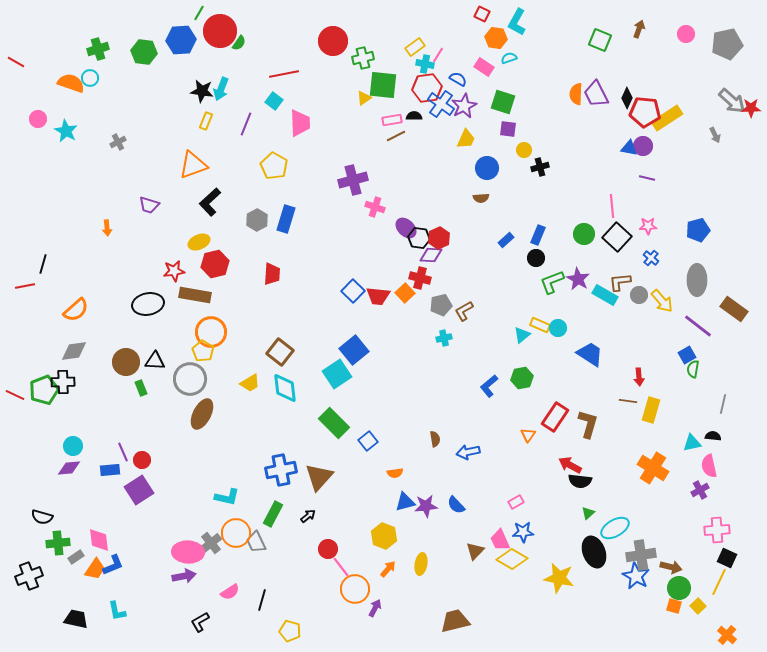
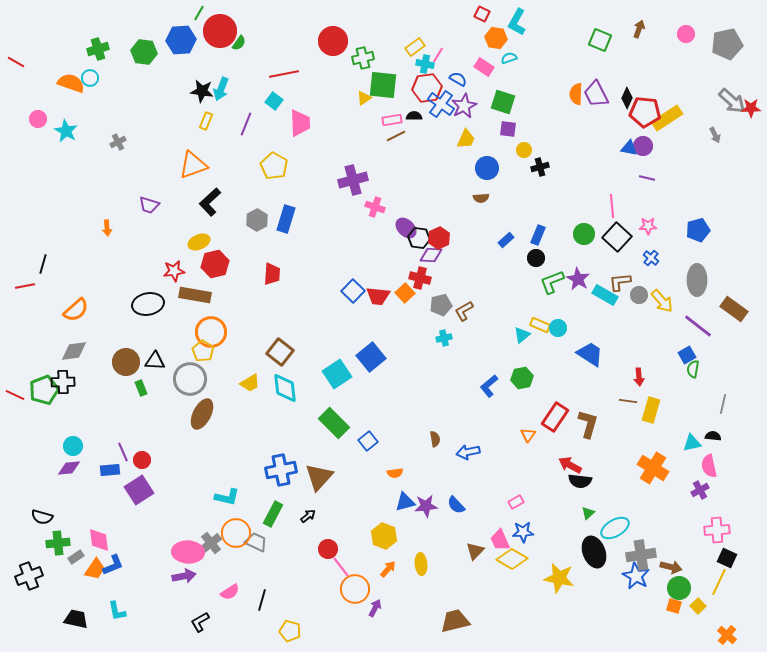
blue square at (354, 350): moved 17 px right, 7 px down
gray trapezoid at (256, 542): rotated 140 degrees clockwise
yellow ellipse at (421, 564): rotated 15 degrees counterclockwise
